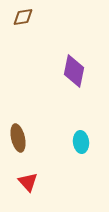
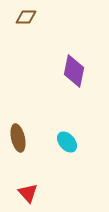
brown diamond: moved 3 px right; rotated 10 degrees clockwise
cyan ellipse: moved 14 px left; rotated 35 degrees counterclockwise
red triangle: moved 11 px down
